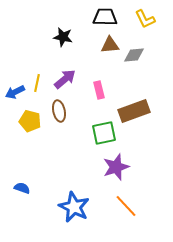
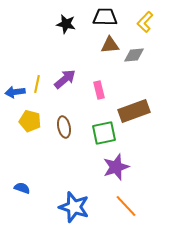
yellow L-shape: moved 3 px down; rotated 70 degrees clockwise
black star: moved 3 px right, 13 px up
yellow line: moved 1 px down
blue arrow: rotated 18 degrees clockwise
brown ellipse: moved 5 px right, 16 px down
blue star: rotated 8 degrees counterclockwise
